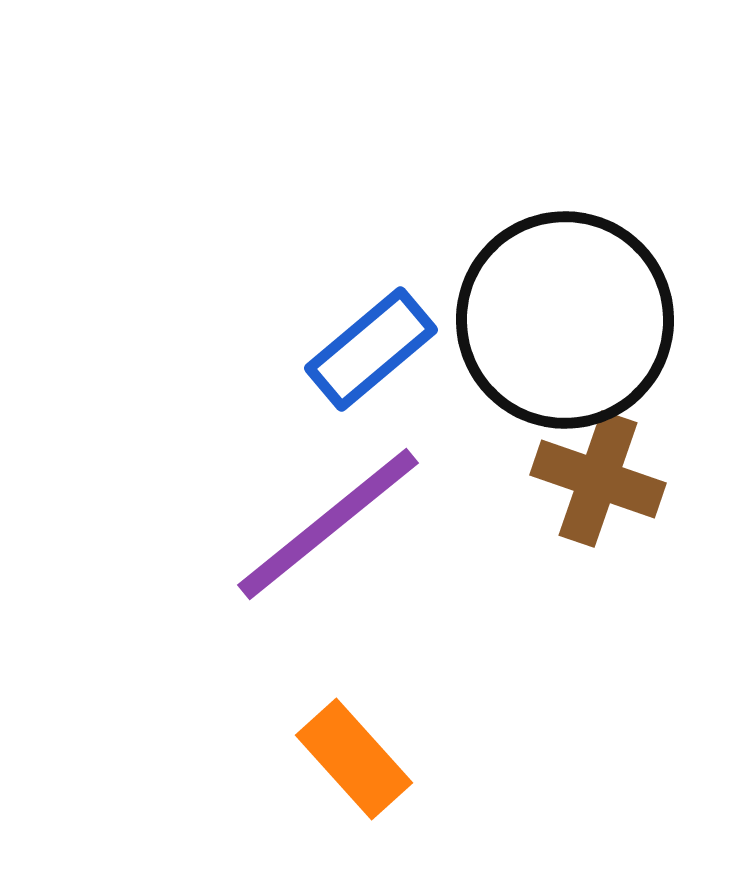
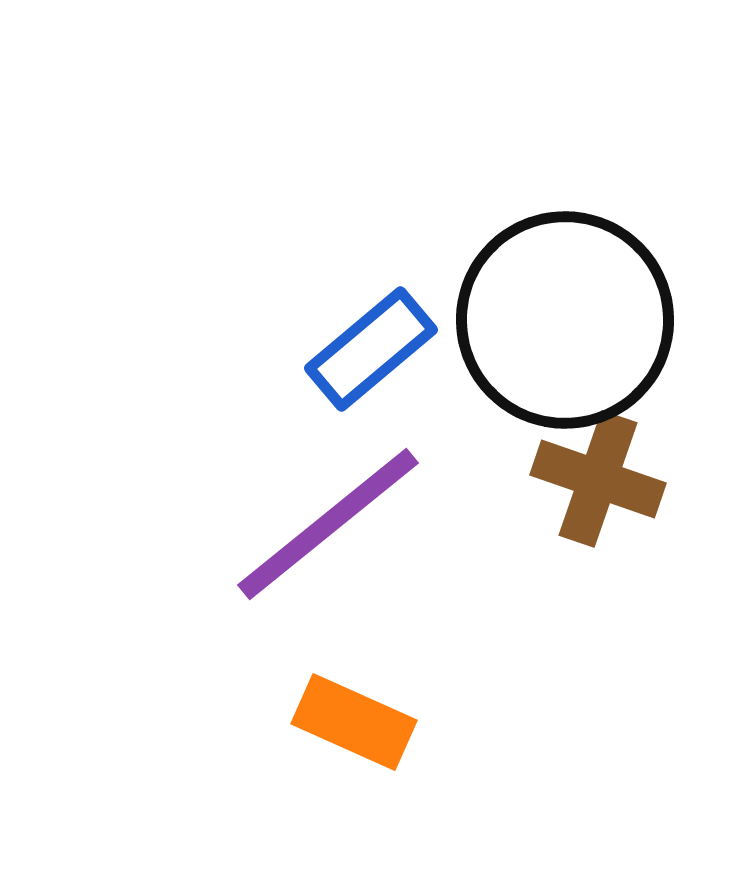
orange rectangle: moved 37 px up; rotated 24 degrees counterclockwise
